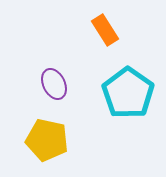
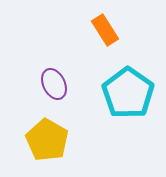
yellow pentagon: rotated 18 degrees clockwise
